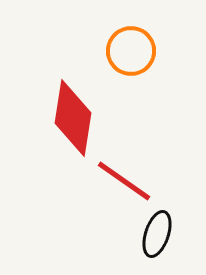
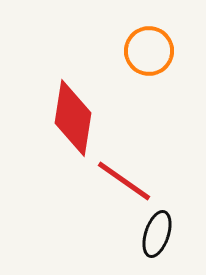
orange circle: moved 18 px right
